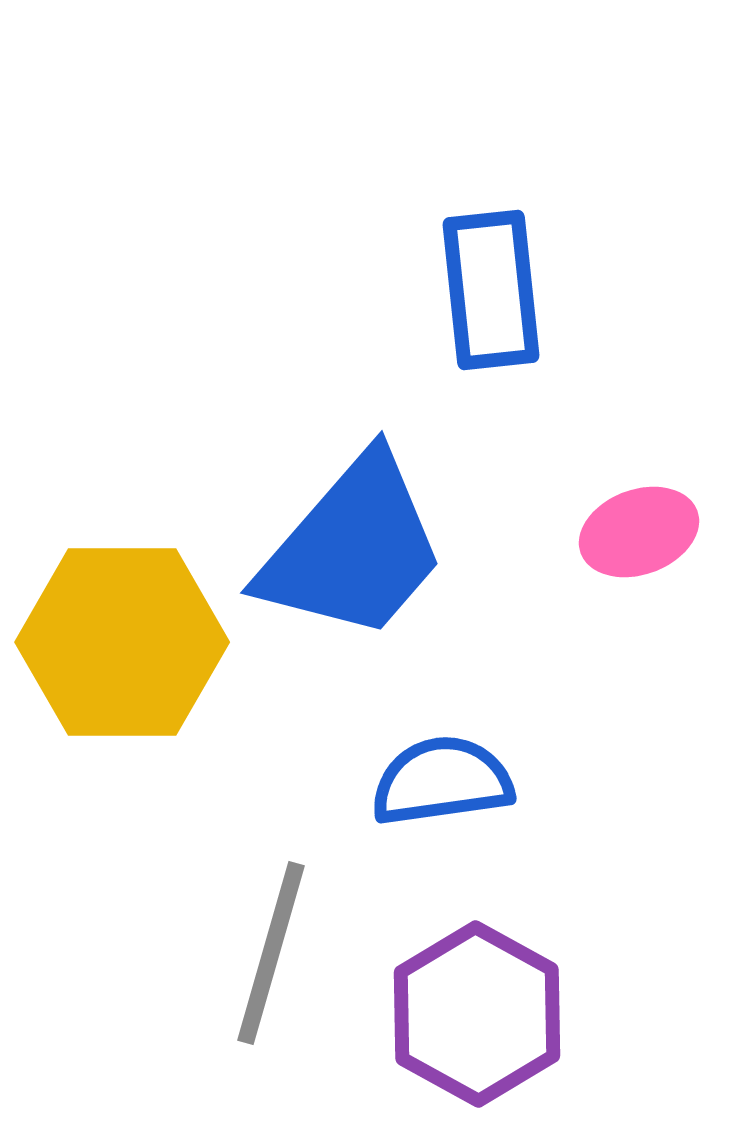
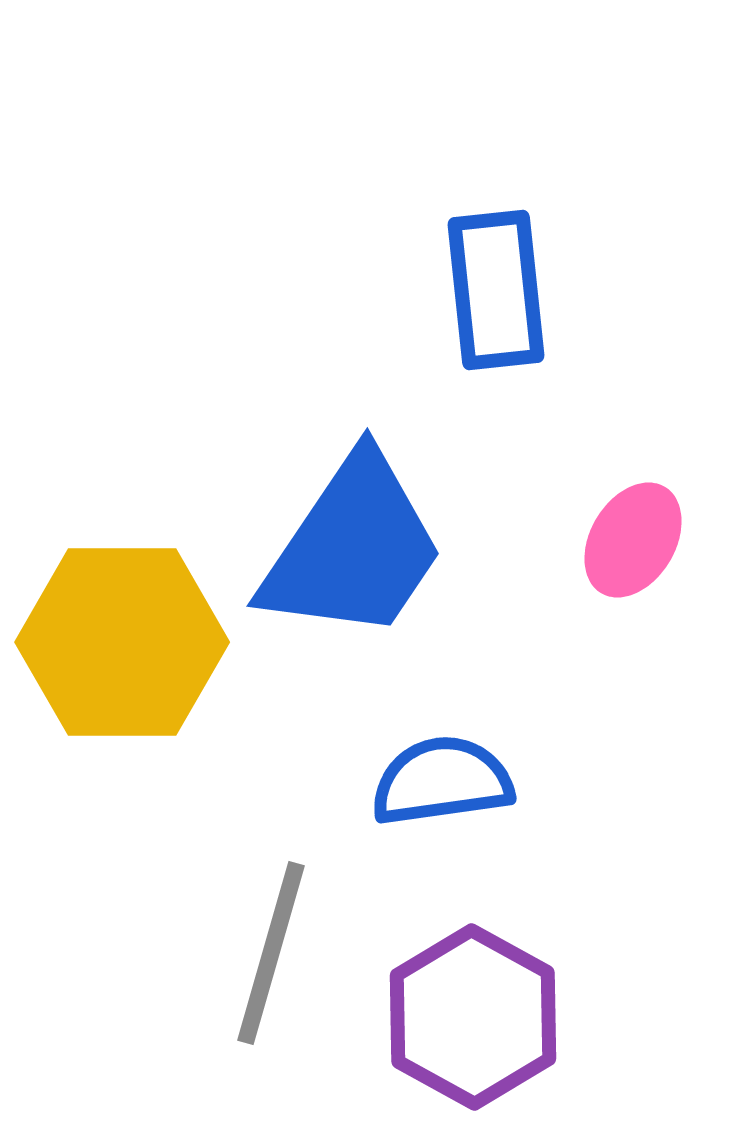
blue rectangle: moved 5 px right
pink ellipse: moved 6 px left, 8 px down; rotated 39 degrees counterclockwise
blue trapezoid: rotated 7 degrees counterclockwise
purple hexagon: moved 4 px left, 3 px down
